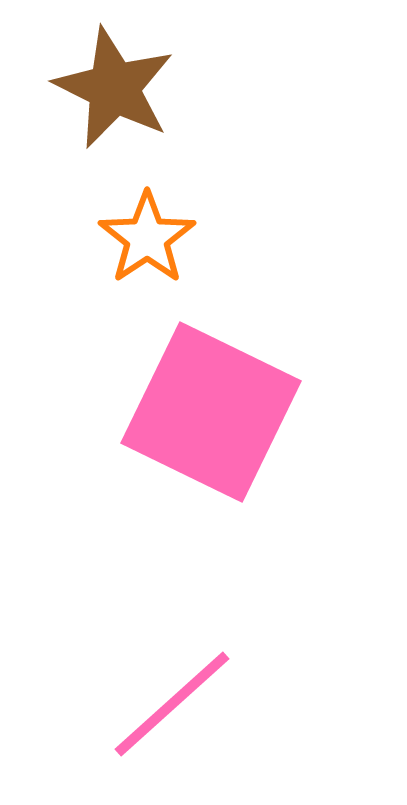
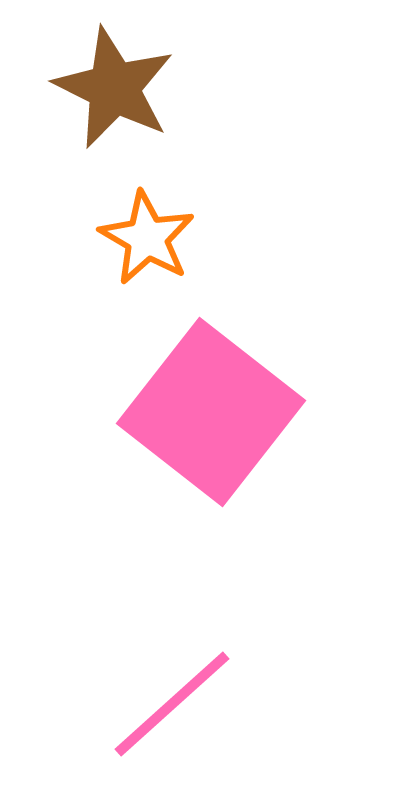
orange star: rotated 8 degrees counterclockwise
pink square: rotated 12 degrees clockwise
